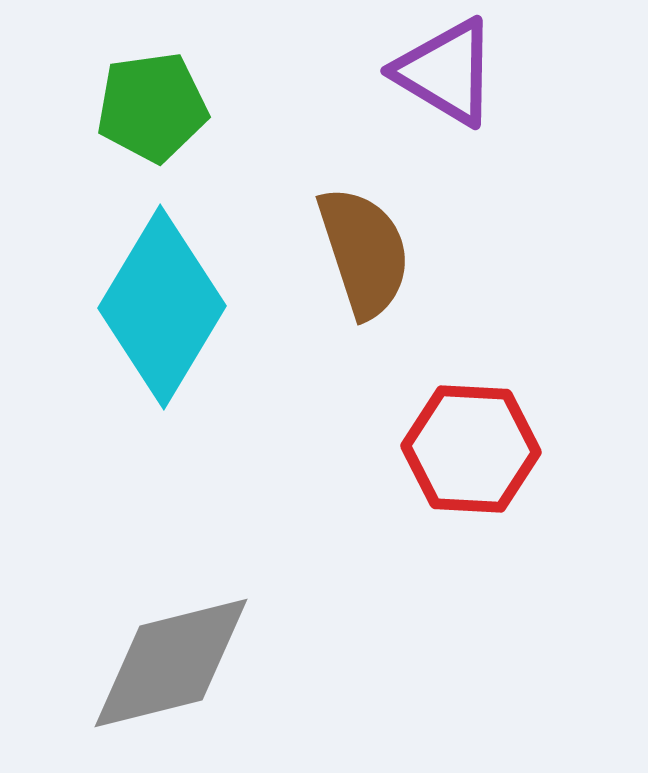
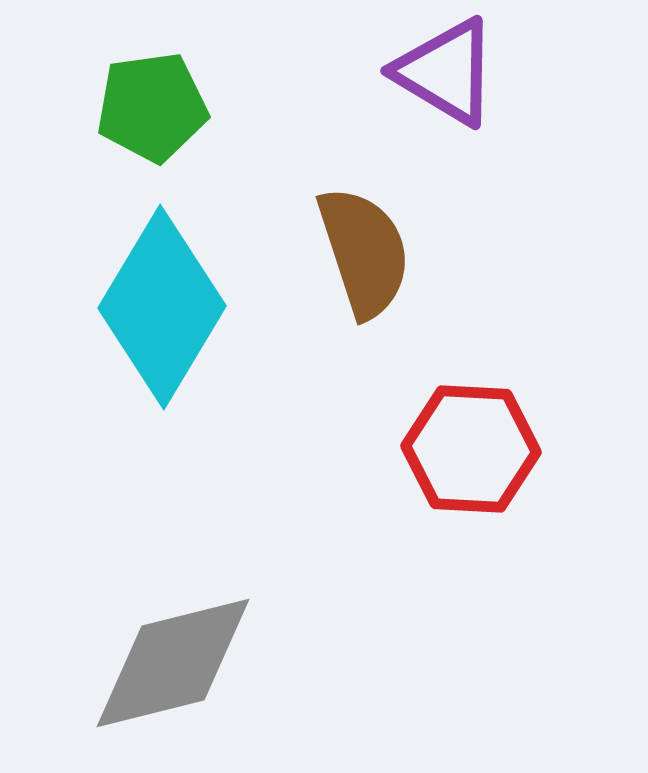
gray diamond: moved 2 px right
